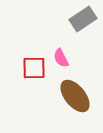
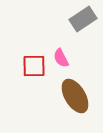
red square: moved 2 px up
brown ellipse: rotated 8 degrees clockwise
